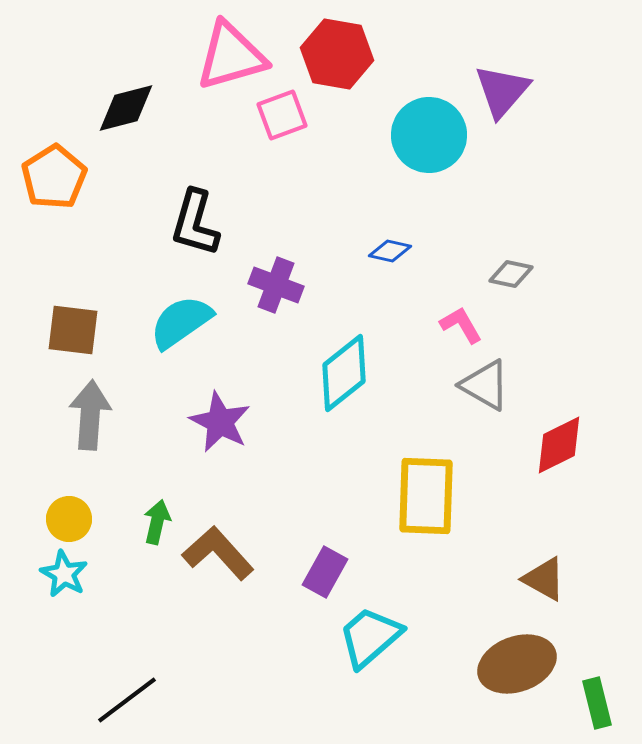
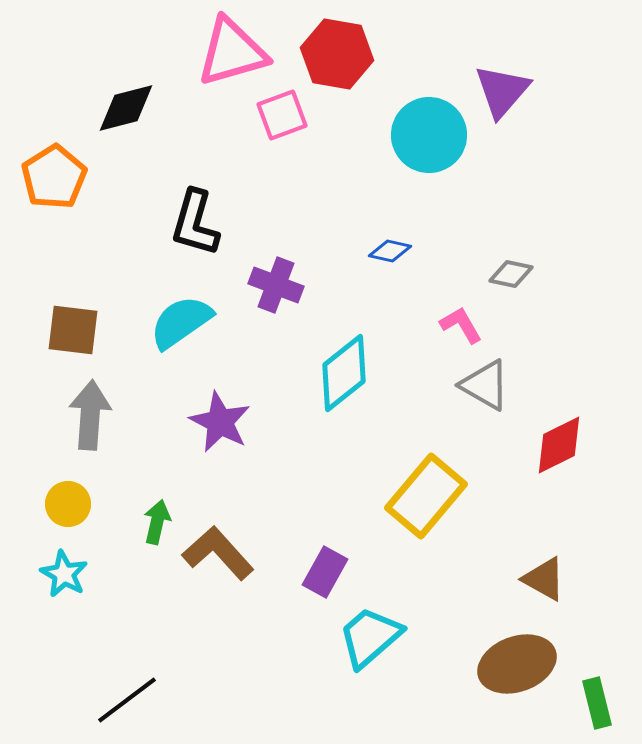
pink triangle: moved 1 px right, 4 px up
yellow rectangle: rotated 38 degrees clockwise
yellow circle: moved 1 px left, 15 px up
